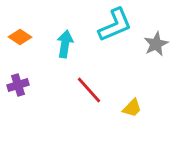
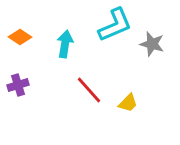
gray star: moved 4 px left; rotated 30 degrees counterclockwise
yellow trapezoid: moved 4 px left, 5 px up
